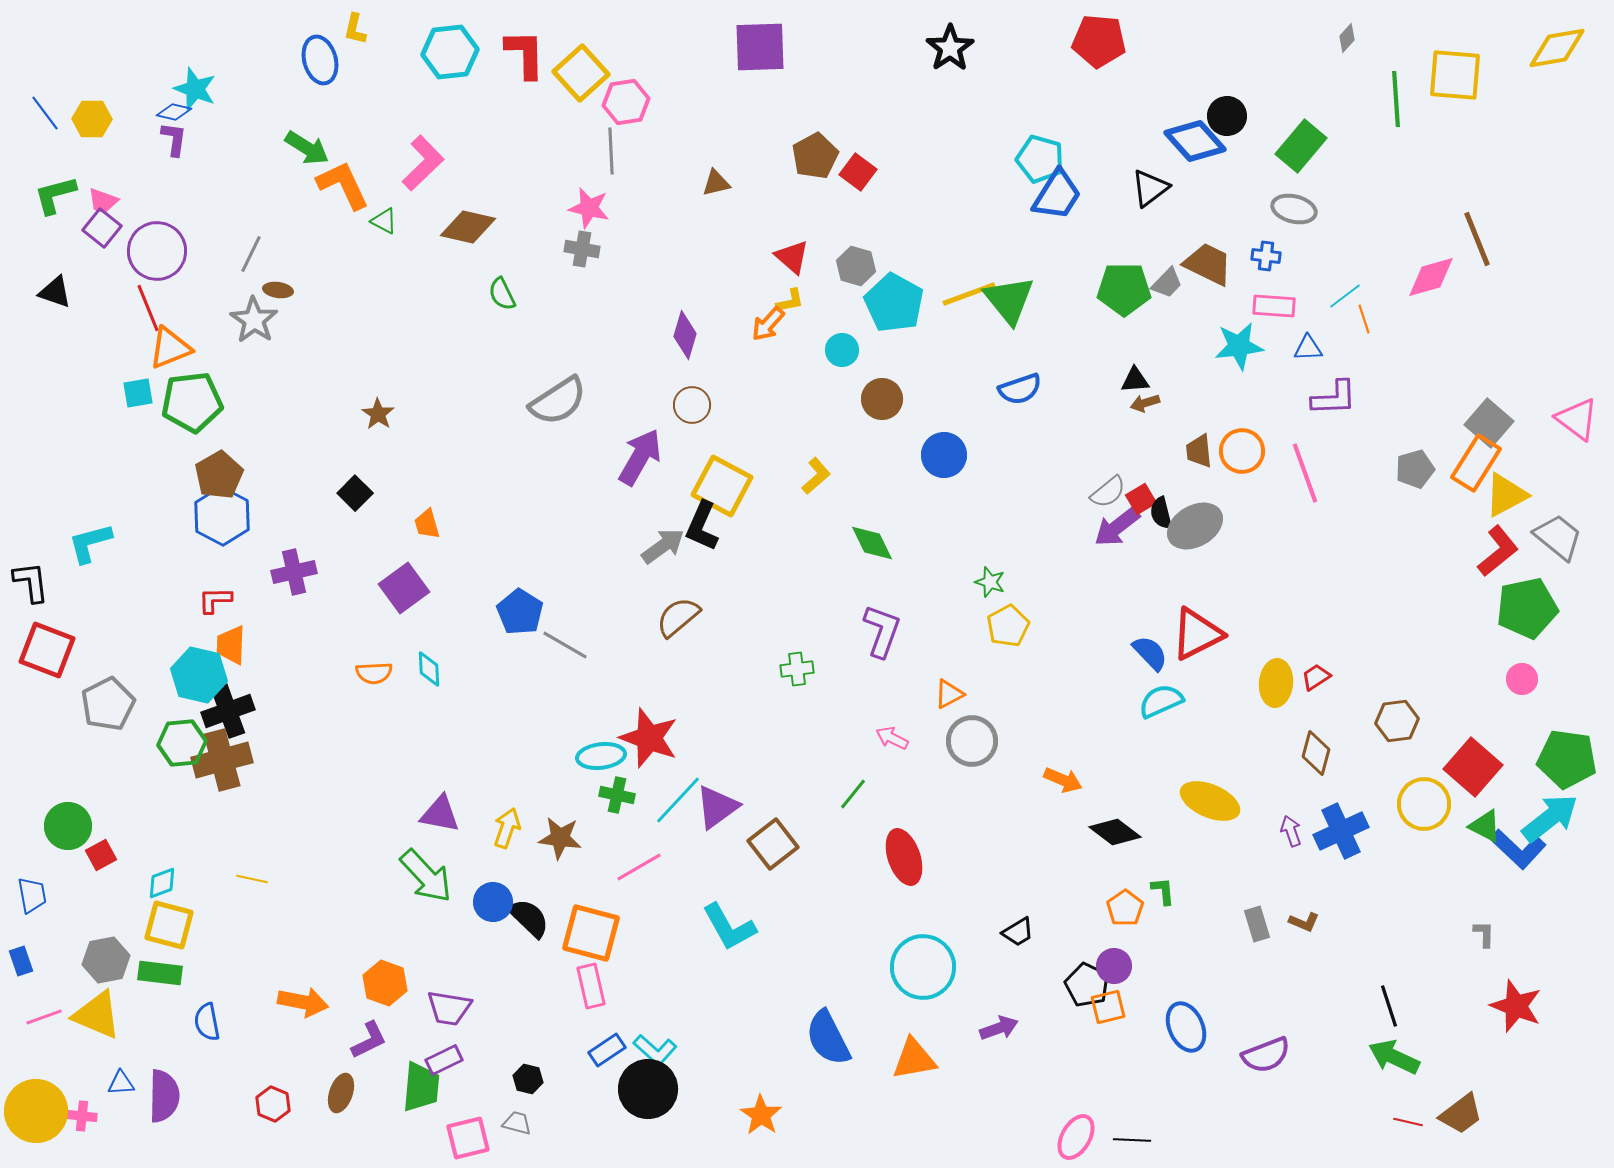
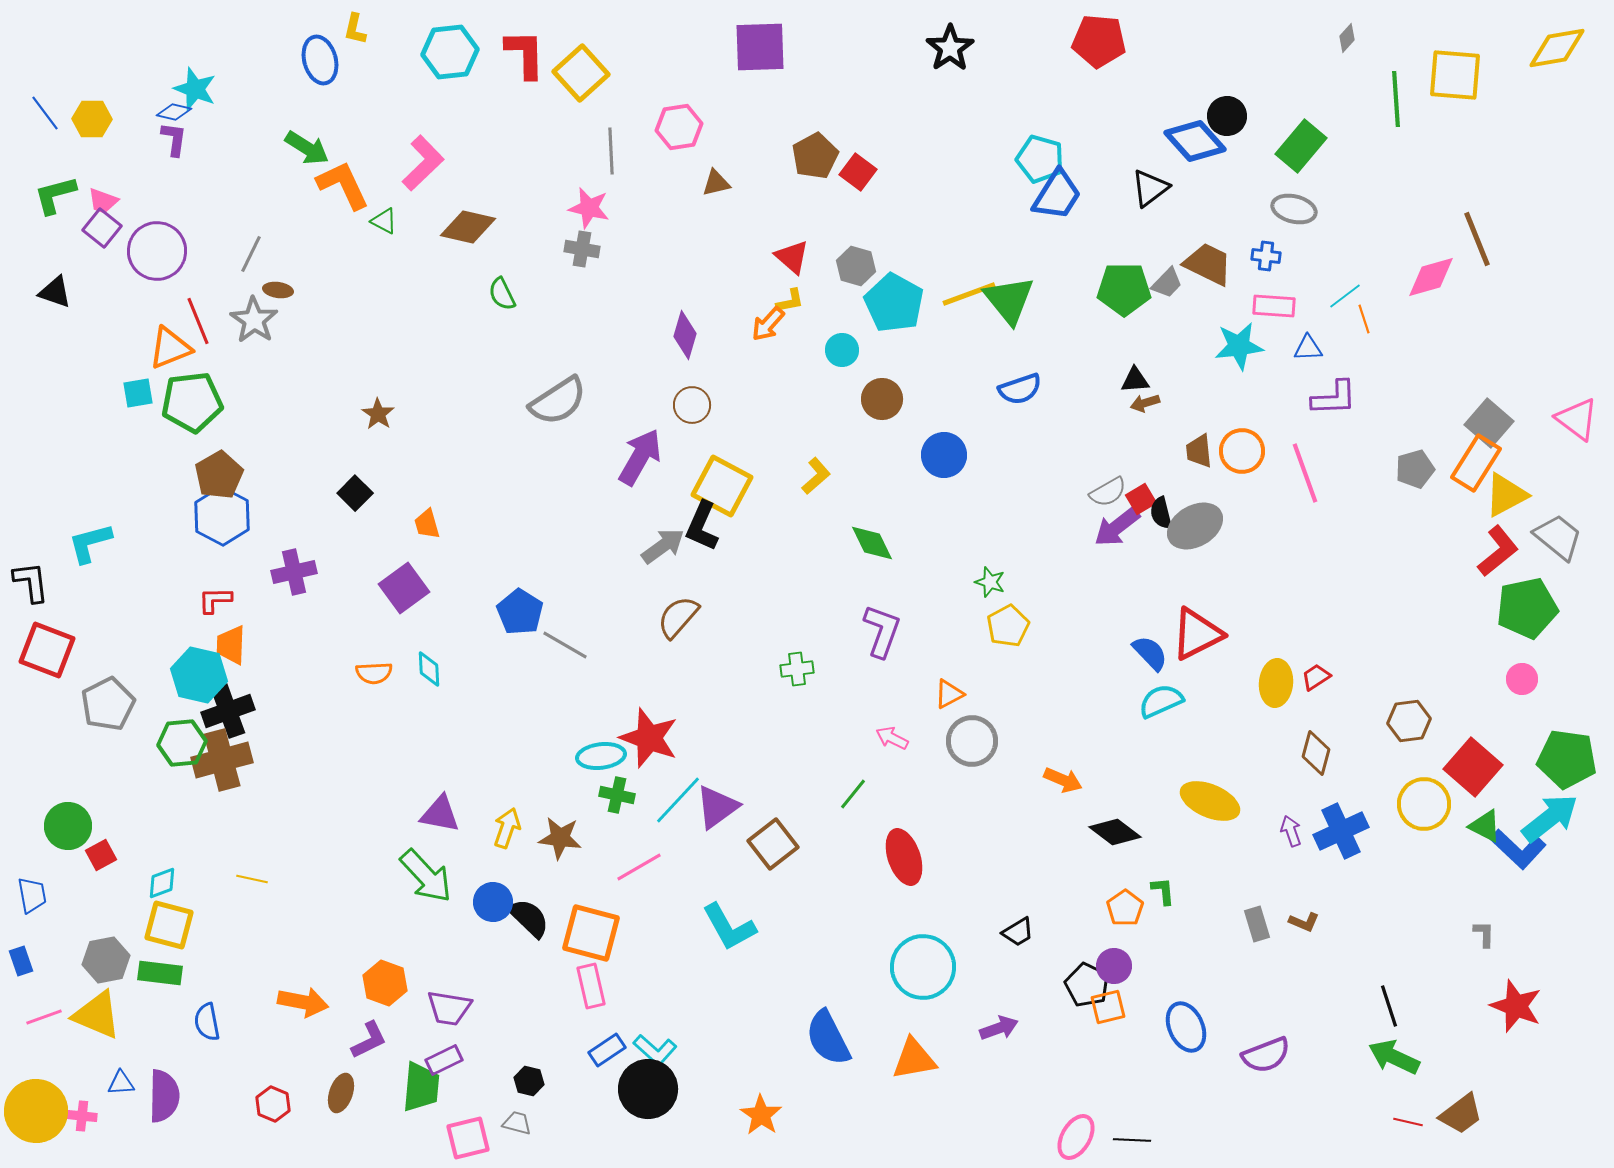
pink hexagon at (626, 102): moved 53 px right, 25 px down
red line at (148, 308): moved 50 px right, 13 px down
gray semicircle at (1108, 492): rotated 9 degrees clockwise
brown semicircle at (678, 617): rotated 9 degrees counterclockwise
brown hexagon at (1397, 721): moved 12 px right
black hexagon at (528, 1079): moved 1 px right, 2 px down
